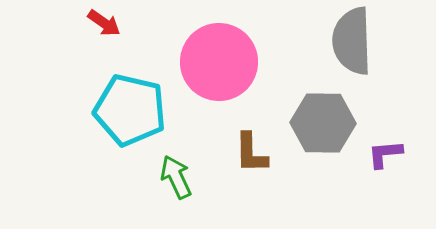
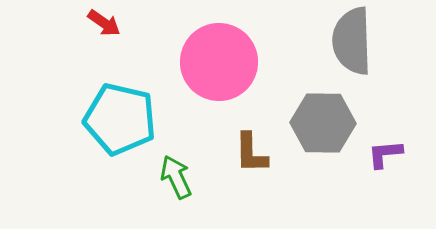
cyan pentagon: moved 10 px left, 9 px down
